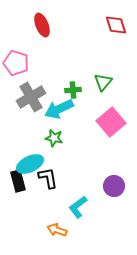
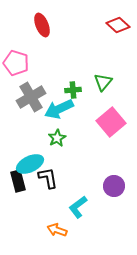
red diamond: moved 2 px right; rotated 30 degrees counterclockwise
green star: moved 3 px right; rotated 30 degrees clockwise
